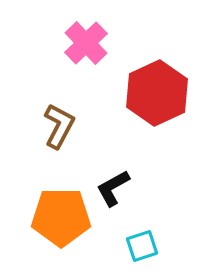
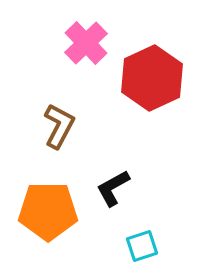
red hexagon: moved 5 px left, 15 px up
orange pentagon: moved 13 px left, 6 px up
